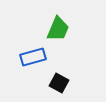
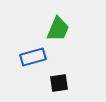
black square: rotated 36 degrees counterclockwise
